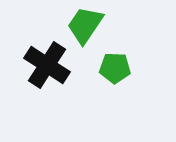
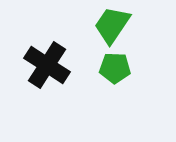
green trapezoid: moved 27 px right
